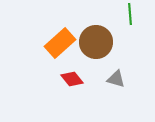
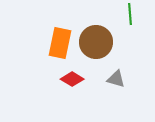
orange rectangle: rotated 36 degrees counterclockwise
red diamond: rotated 20 degrees counterclockwise
